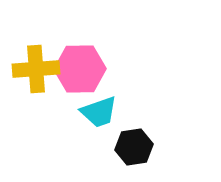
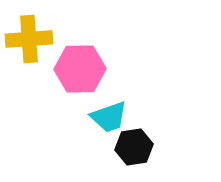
yellow cross: moved 7 px left, 30 px up
cyan trapezoid: moved 10 px right, 5 px down
